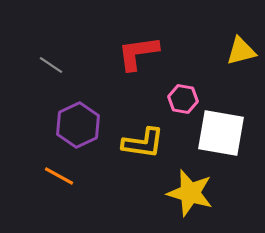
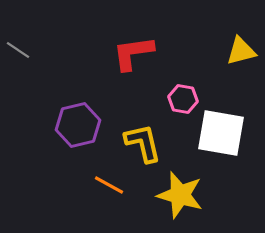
red L-shape: moved 5 px left
gray line: moved 33 px left, 15 px up
purple hexagon: rotated 12 degrees clockwise
yellow L-shape: rotated 111 degrees counterclockwise
orange line: moved 50 px right, 9 px down
yellow star: moved 10 px left, 2 px down
